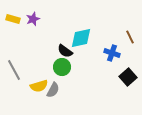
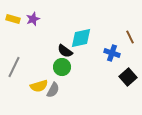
gray line: moved 3 px up; rotated 55 degrees clockwise
